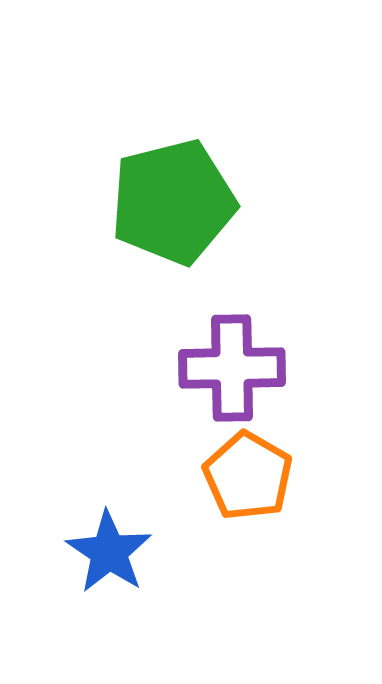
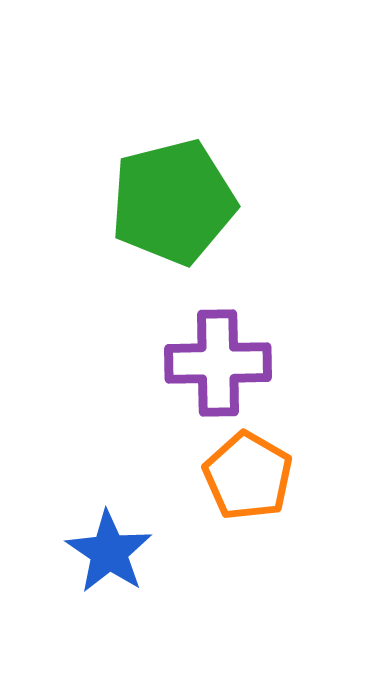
purple cross: moved 14 px left, 5 px up
